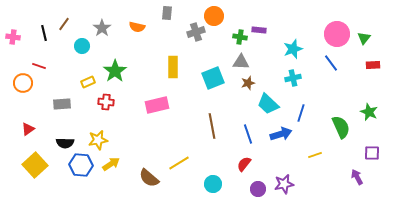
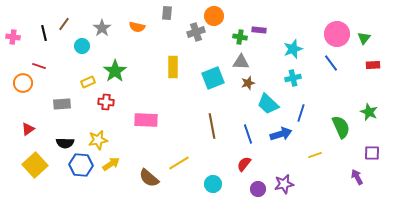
pink rectangle at (157, 105): moved 11 px left, 15 px down; rotated 15 degrees clockwise
